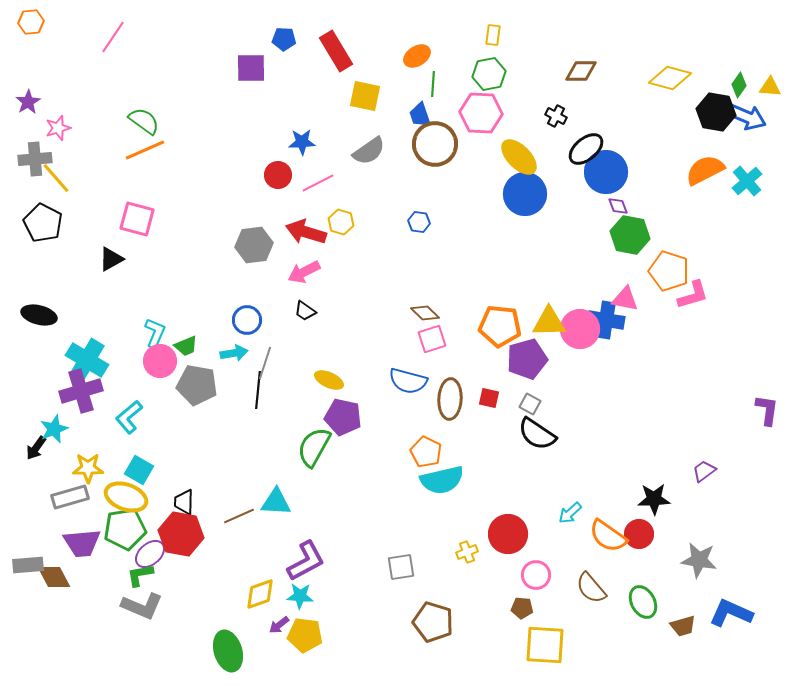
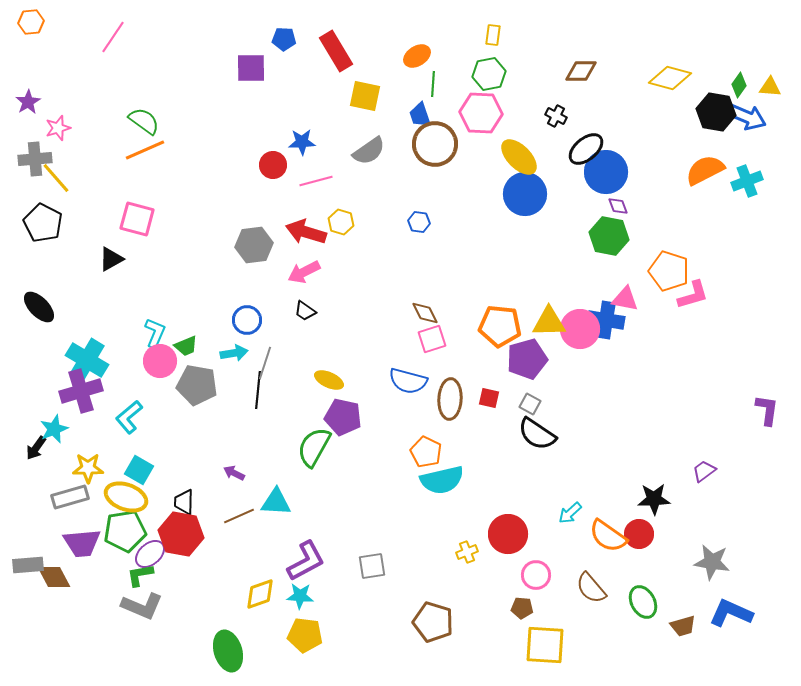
red circle at (278, 175): moved 5 px left, 10 px up
cyan cross at (747, 181): rotated 20 degrees clockwise
pink line at (318, 183): moved 2 px left, 2 px up; rotated 12 degrees clockwise
green hexagon at (630, 235): moved 21 px left, 1 px down
brown diamond at (425, 313): rotated 20 degrees clockwise
black ellipse at (39, 315): moved 8 px up; rotated 32 degrees clockwise
green pentagon at (125, 529): moved 2 px down
gray star at (699, 560): moved 13 px right, 2 px down
gray square at (401, 567): moved 29 px left, 1 px up
purple arrow at (279, 625): moved 45 px left, 152 px up; rotated 65 degrees clockwise
